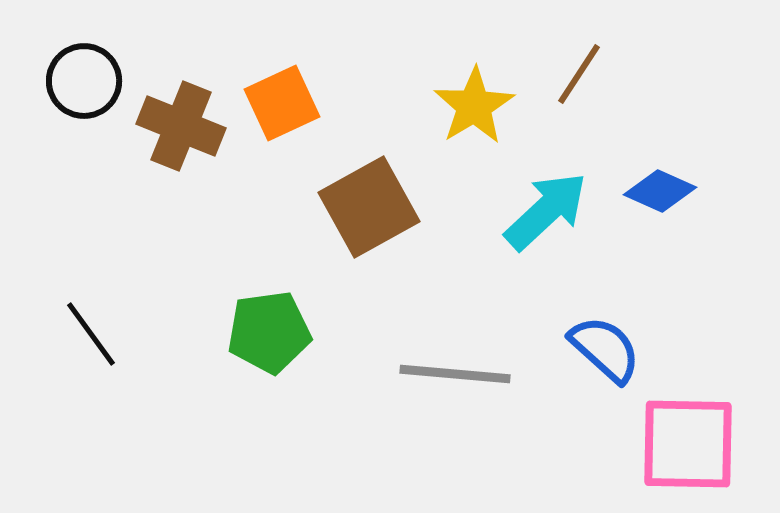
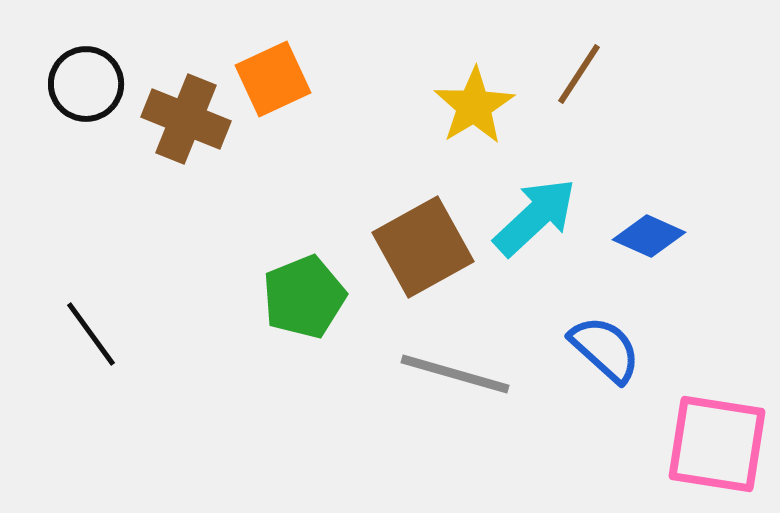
black circle: moved 2 px right, 3 px down
orange square: moved 9 px left, 24 px up
brown cross: moved 5 px right, 7 px up
blue diamond: moved 11 px left, 45 px down
brown square: moved 54 px right, 40 px down
cyan arrow: moved 11 px left, 6 px down
green pentagon: moved 35 px right, 35 px up; rotated 14 degrees counterclockwise
gray line: rotated 11 degrees clockwise
pink square: moved 29 px right; rotated 8 degrees clockwise
